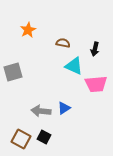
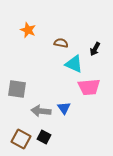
orange star: rotated 21 degrees counterclockwise
brown semicircle: moved 2 px left
black arrow: rotated 16 degrees clockwise
cyan triangle: moved 2 px up
gray square: moved 4 px right, 17 px down; rotated 24 degrees clockwise
pink trapezoid: moved 7 px left, 3 px down
blue triangle: rotated 32 degrees counterclockwise
